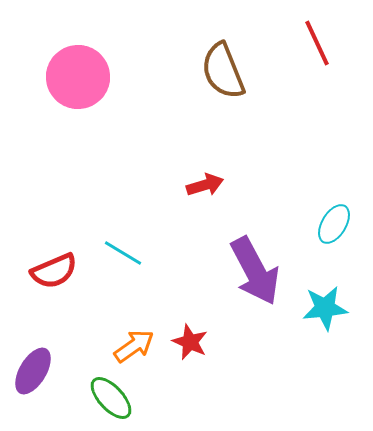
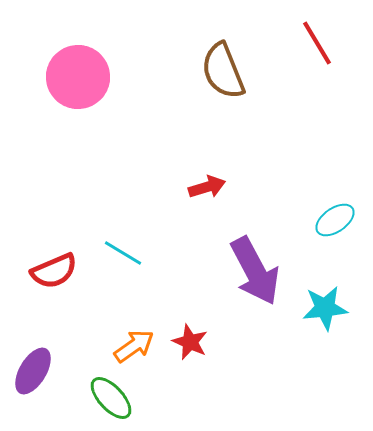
red line: rotated 6 degrees counterclockwise
red arrow: moved 2 px right, 2 px down
cyan ellipse: moved 1 px right, 4 px up; rotated 24 degrees clockwise
